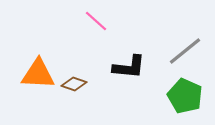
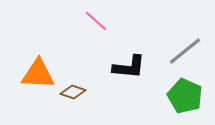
brown diamond: moved 1 px left, 8 px down
